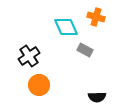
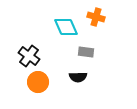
gray rectangle: moved 1 px right, 2 px down; rotated 21 degrees counterclockwise
black cross: rotated 20 degrees counterclockwise
orange circle: moved 1 px left, 3 px up
black semicircle: moved 19 px left, 20 px up
